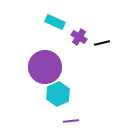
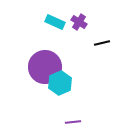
purple cross: moved 15 px up
cyan hexagon: moved 2 px right, 11 px up
purple line: moved 2 px right, 1 px down
